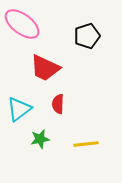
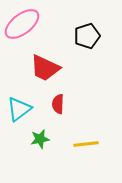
pink ellipse: rotated 75 degrees counterclockwise
